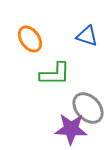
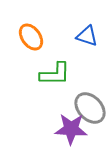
orange ellipse: moved 1 px right, 2 px up
gray ellipse: moved 2 px right
